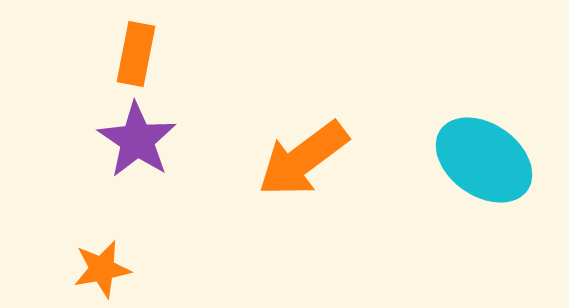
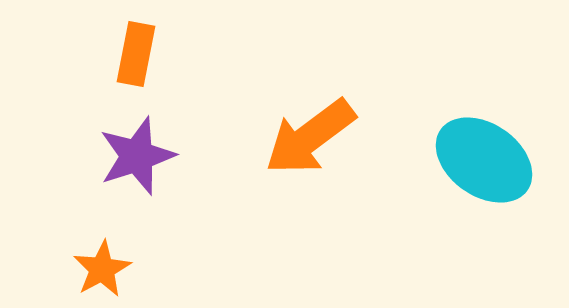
purple star: moved 16 px down; rotated 20 degrees clockwise
orange arrow: moved 7 px right, 22 px up
orange star: rotated 18 degrees counterclockwise
